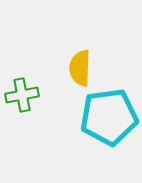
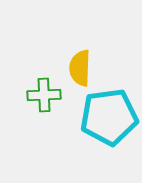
green cross: moved 22 px right; rotated 8 degrees clockwise
